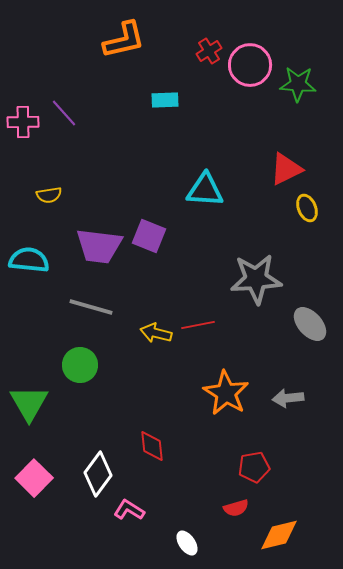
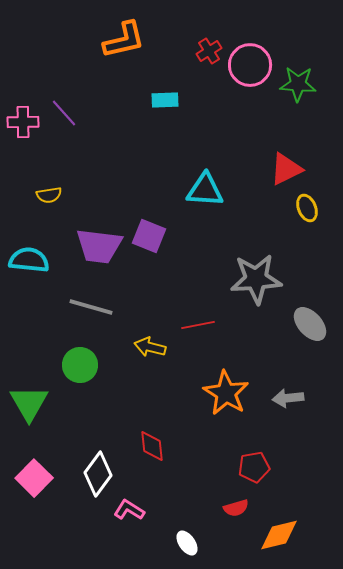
yellow arrow: moved 6 px left, 14 px down
